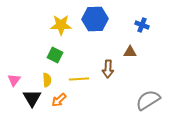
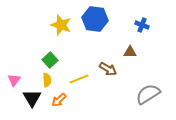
blue hexagon: rotated 10 degrees clockwise
yellow star: rotated 20 degrees clockwise
green square: moved 5 px left, 5 px down; rotated 21 degrees clockwise
brown arrow: rotated 60 degrees counterclockwise
yellow line: rotated 18 degrees counterclockwise
gray semicircle: moved 6 px up
